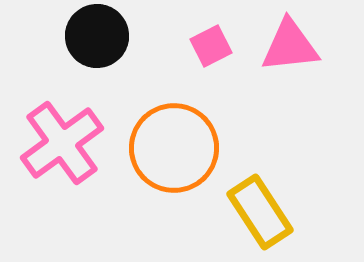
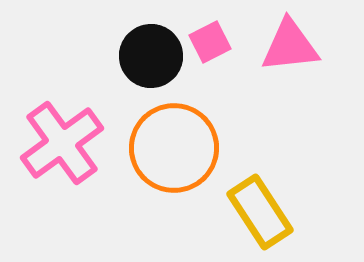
black circle: moved 54 px right, 20 px down
pink square: moved 1 px left, 4 px up
